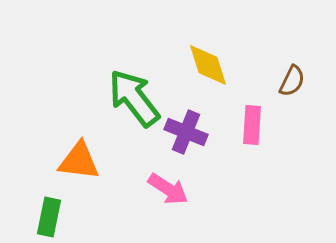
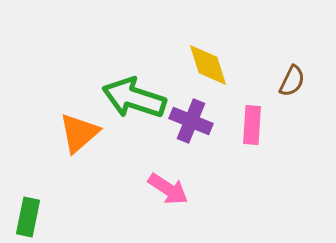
green arrow: rotated 34 degrees counterclockwise
purple cross: moved 5 px right, 11 px up
orange triangle: moved 28 px up; rotated 48 degrees counterclockwise
green rectangle: moved 21 px left
